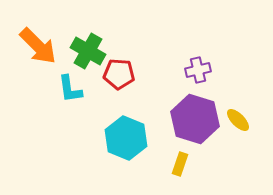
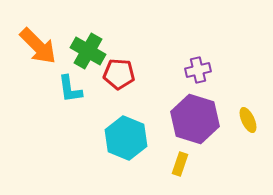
yellow ellipse: moved 10 px right; rotated 20 degrees clockwise
